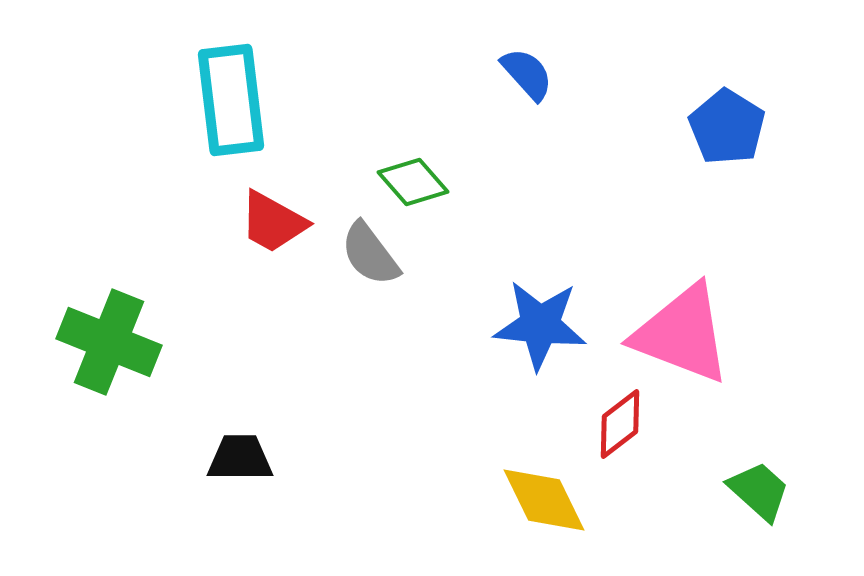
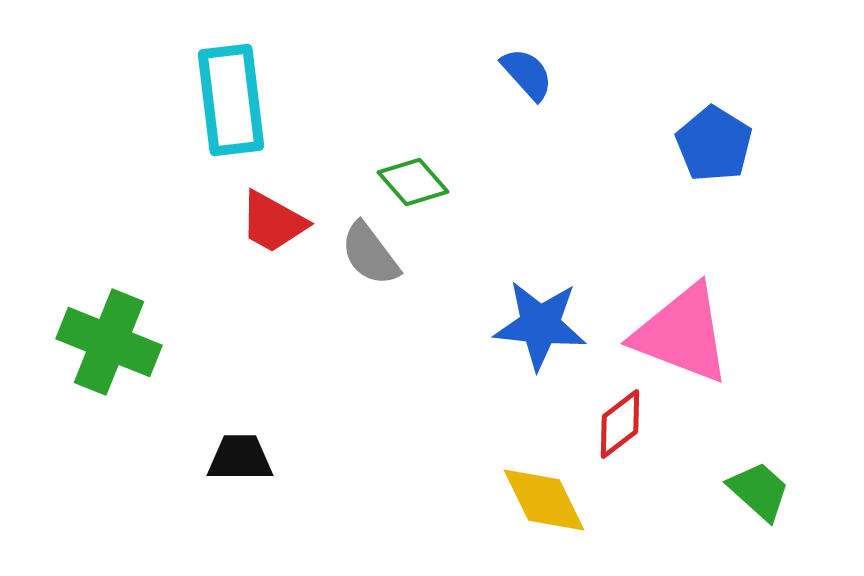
blue pentagon: moved 13 px left, 17 px down
